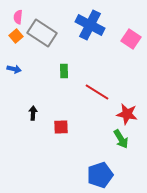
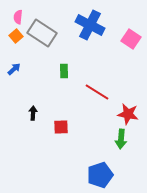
blue arrow: rotated 56 degrees counterclockwise
red star: moved 1 px right
green arrow: rotated 36 degrees clockwise
